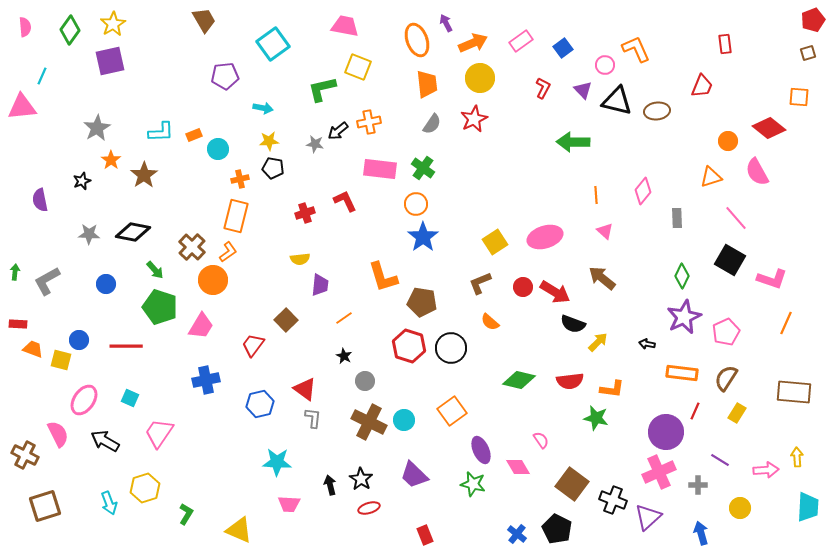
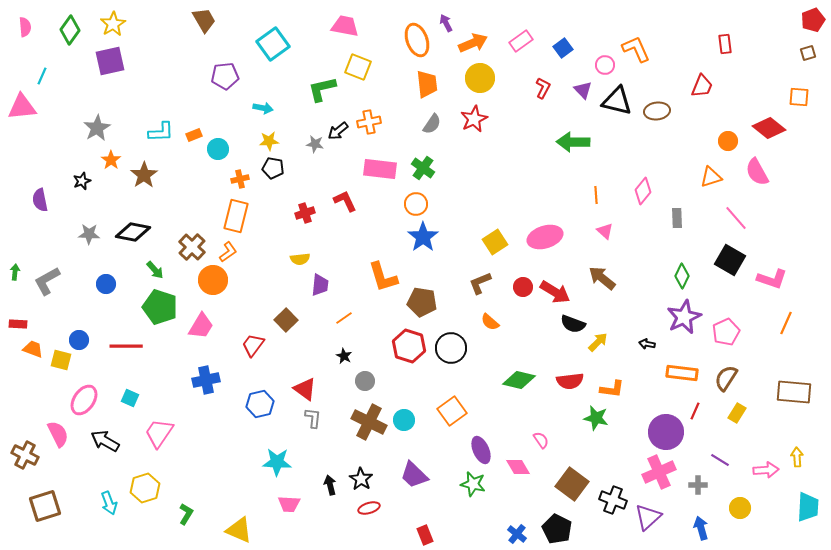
blue arrow at (701, 533): moved 5 px up
